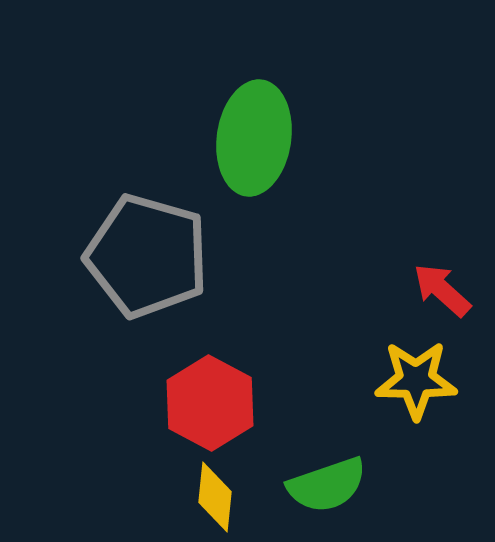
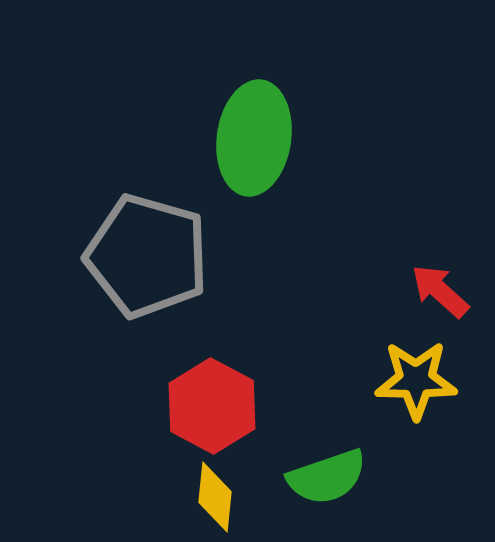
red arrow: moved 2 px left, 1 px down
red hexagon: moved 2 px right, 3 px down
green semicircle: moved 8 px up
